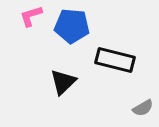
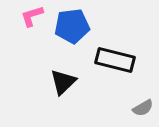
pink L-shape: moved 1 px right
blue pentagon: rotated 12 degrees counterclockwise
